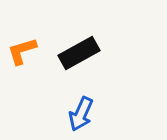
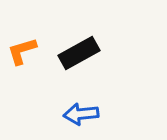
blue arrow: rotated 60 degrees clockwise
